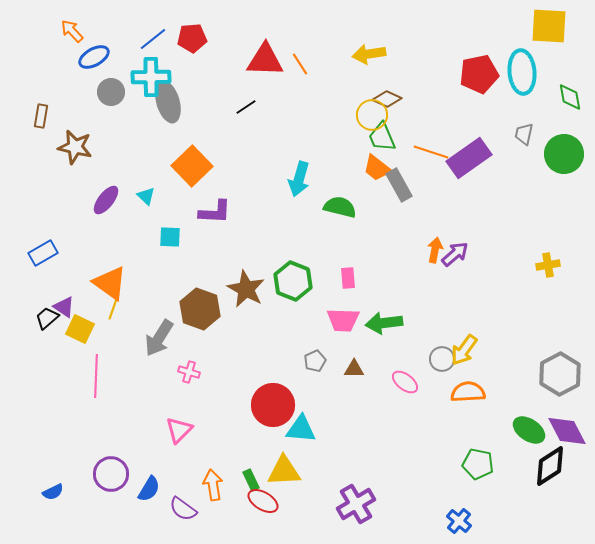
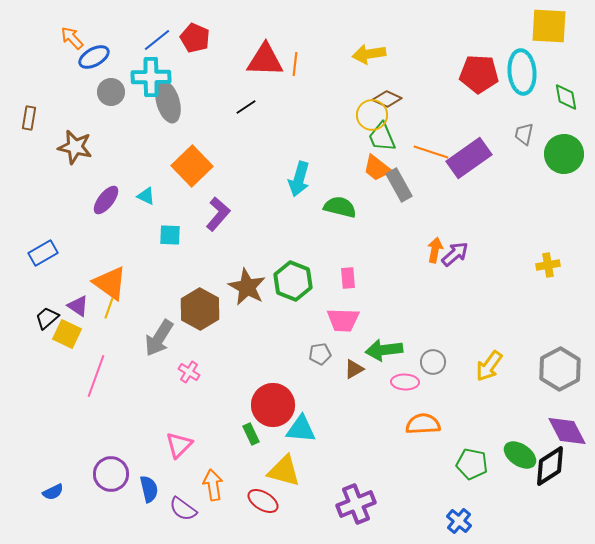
orange arrow at (72, 31): moved 7 px down
red pentagon at (192, 38): moved 3 px right; rotated 28 degrees clockwise
blue line at (153, 39): moved 4 px right, 1 px down
orange line at (300, 64): moved 5 px left; rotated 40 degrees clockwise
red pentagon at (479, 74): rotated 15 degrees clockwise
green diamond at (570, 97): moved 4 px left
brown rectangle at (41, 116): moved 12 px left, 2 px down
cyan triangle at (146, 196): rotated 18 degrees counterclockwise
purple L-shape at (215, 212): moved 3 px right, 2 px down; rotated 52 degrees counterclockwise
cyan square at (170, 237): moved 2 px up
brown star at (246, 289): moved 1 px right, 2 px up
purple triangle at (64, 307): moved 14 px right, 1 px up
yellow line at (113, 309): moved 4 px left, 1 px up
brown hexagon at (200, 309): rotated 9 degrees clockwise
green arrow at (384, 323): moved 27 px down
yellow square at (80, 329): moved 13 px left, 5 px down
yellow arrow at (464, 350): moved 25 px right, 16 px down
gray circle at (442, 359): moved 9 px left, 3 px down
gray pentagon at (315, 361): moved 5 px right, 7 px up; rotated 15 degrees clockwise
brown triangle at (354, 369): rotated 30 degrees counterclockwise
pink cross at (189, 372): rotated 15 degrees clockwise
gray hexagon at (560, 374): moved 5 px up
pink line at (96, 376): rotated 18 degrees clockwise
pink ellipse at (405, 382): rotated 36 degrees counterclockwise
orange semicircle at (468, 392): moved 45 px left, 32 px down
pink triangle at (179, 430): moved 15 px down
green ellipse at (529, 430): moved 9 px left, 25 px down
green pentagon at (478, 464): moved 6 px left
yellow triangle at (284, 471): rotated 18 degrees clockwise
green rectangle at (251, 480): moved 46 px up
blue semicircle at (149, 489): rotated 44 degrees counterclockwise
purple cross at (356, 504): rotated 9 degrees clockwise
